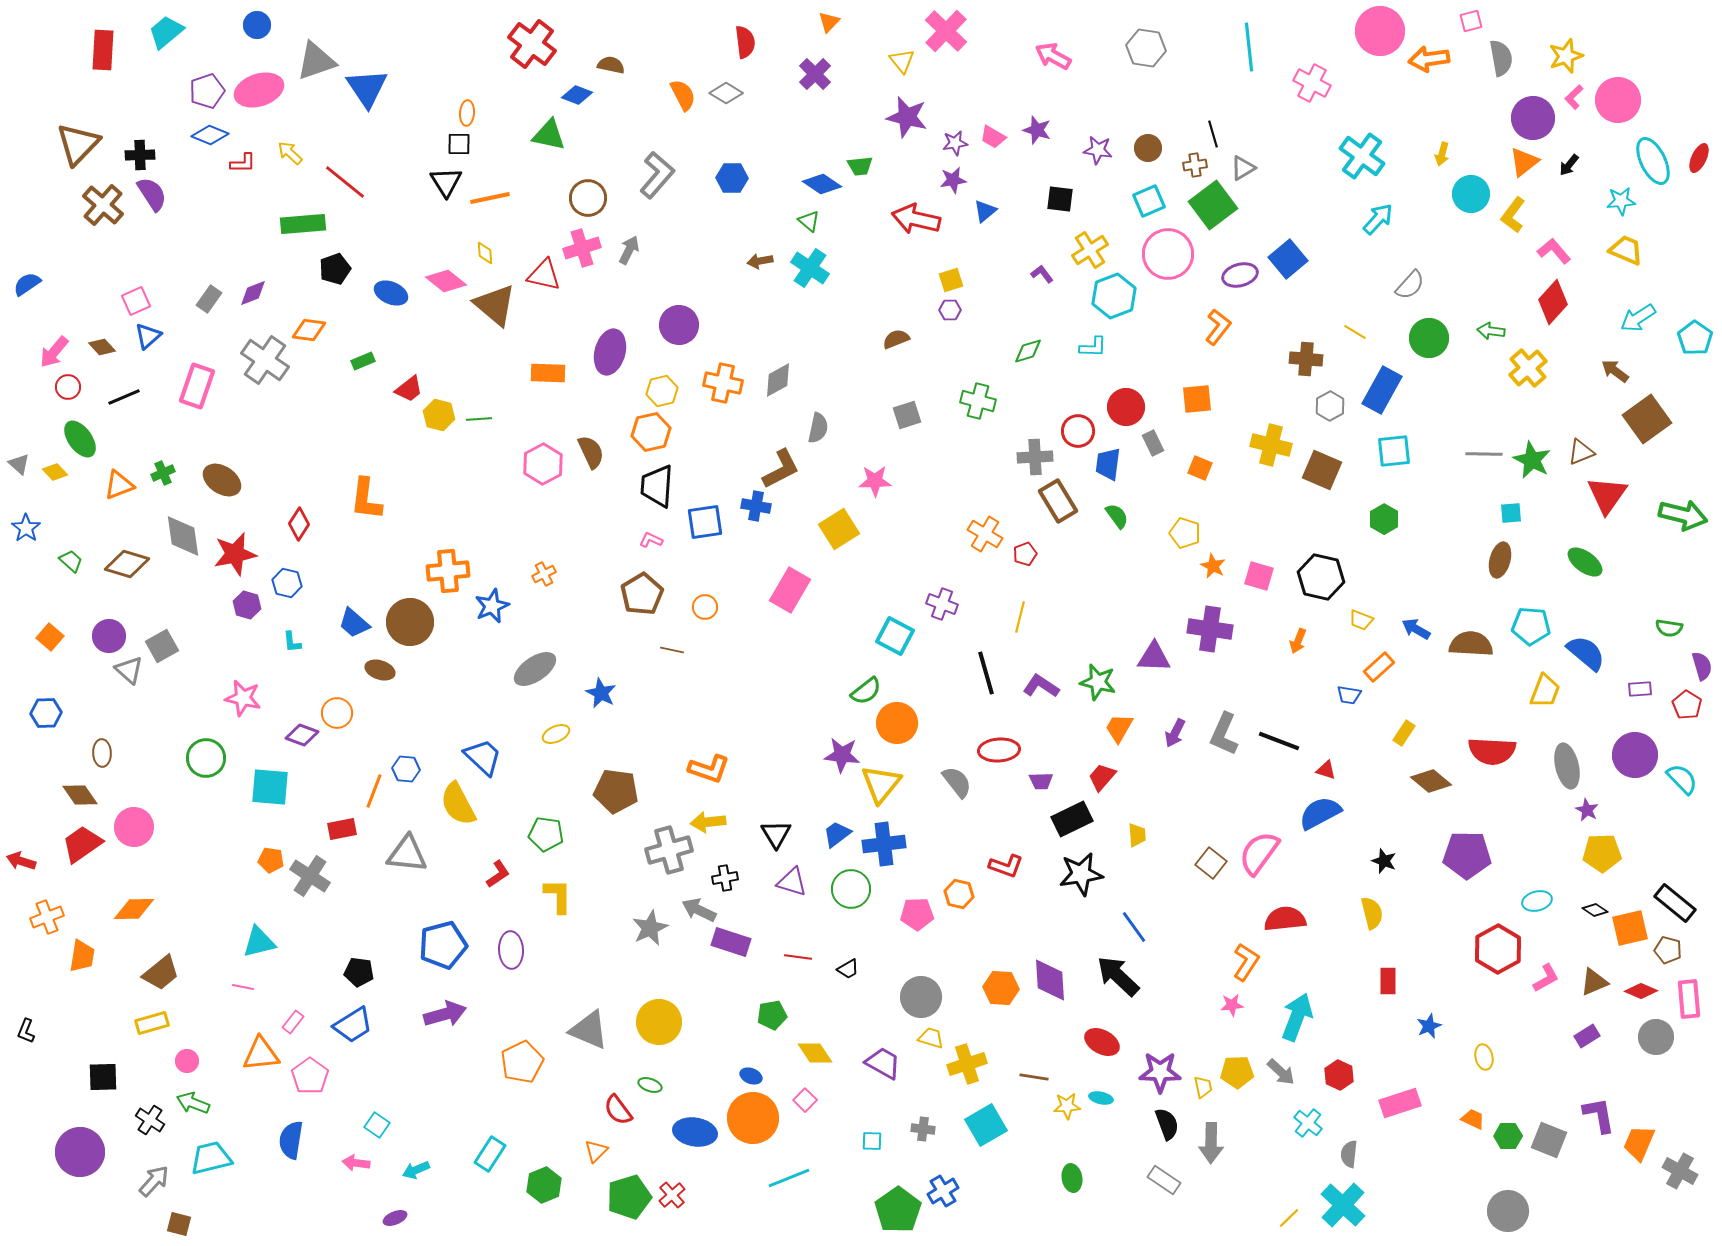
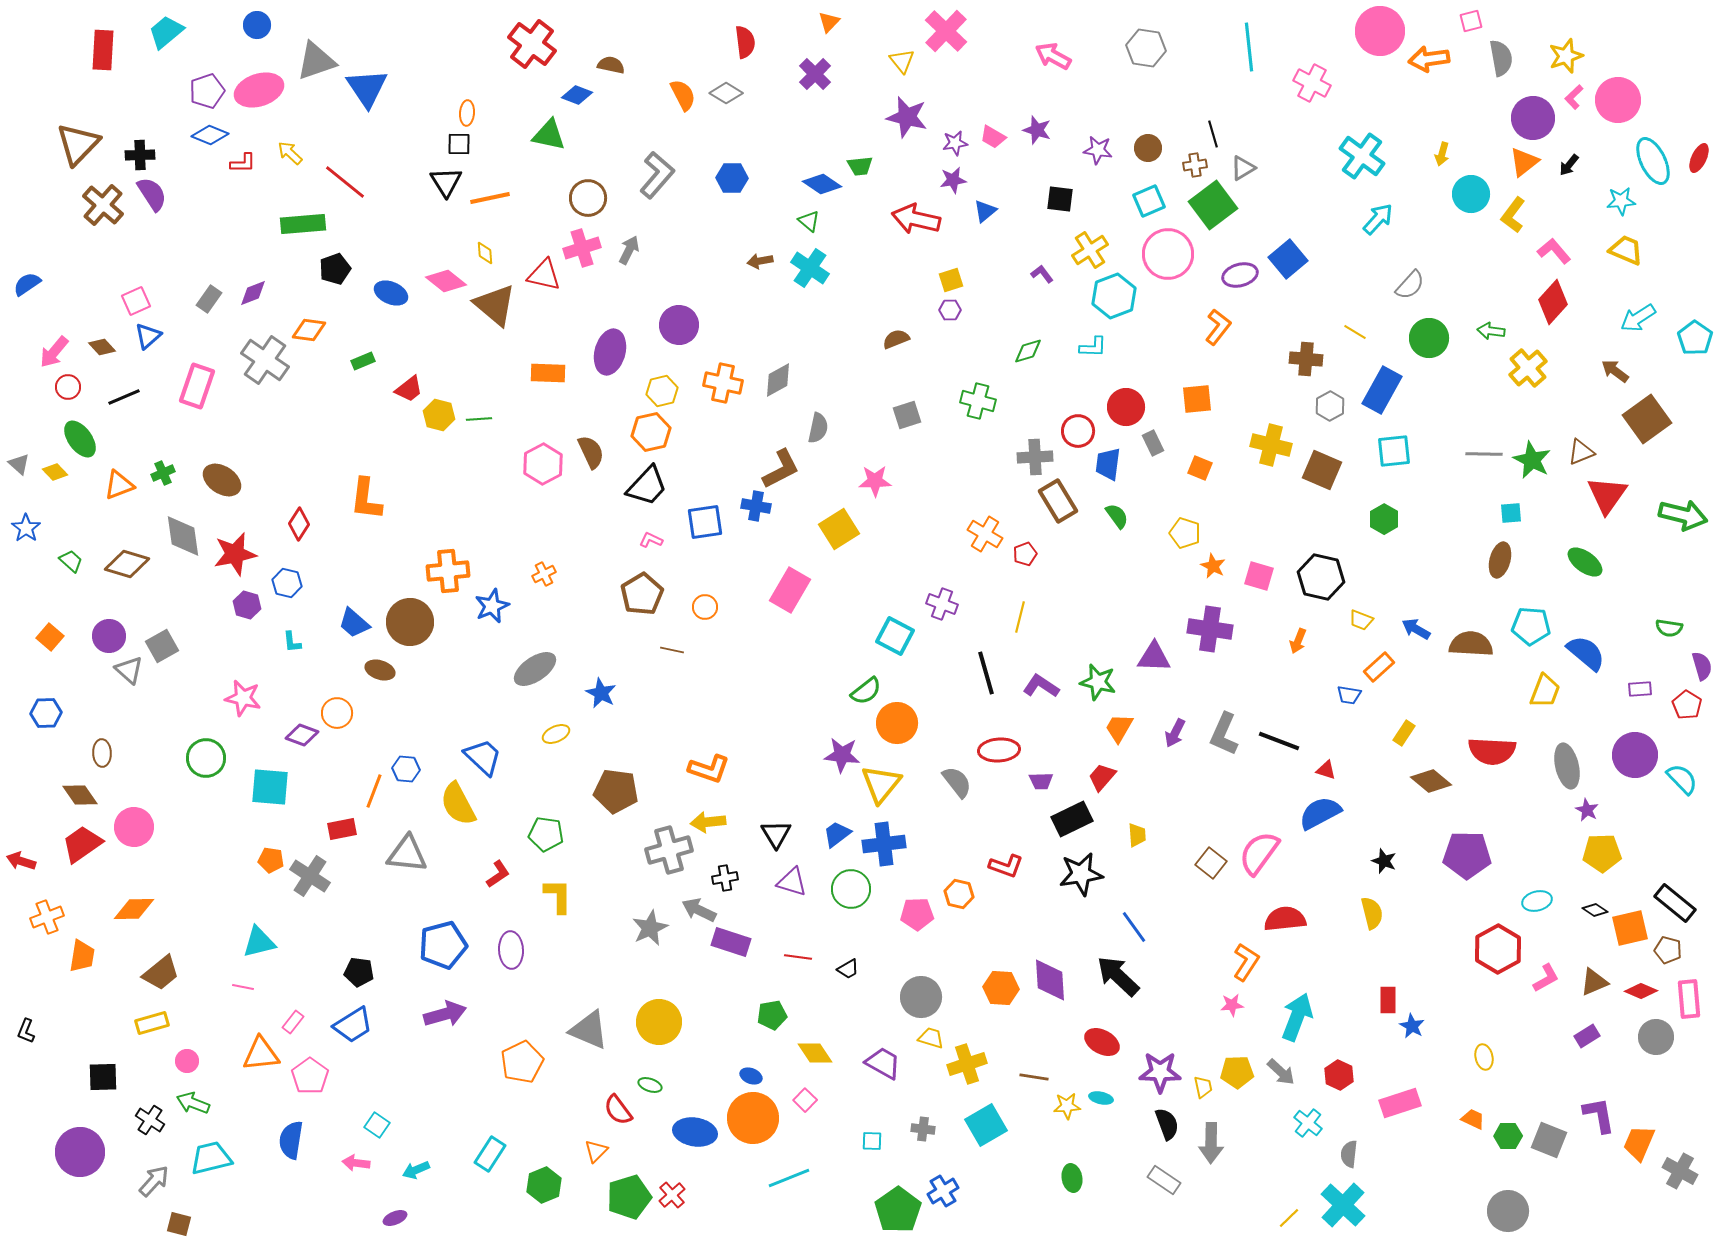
black trapezoid at (657, 486): moved 10 px left; rotated 141 degrees counterclockwise
red rectangle at (1388, 981): moved 19 px down
blue star at (1429, 1026): moved 17 px left; rotated 20 degrees counterclockwise
